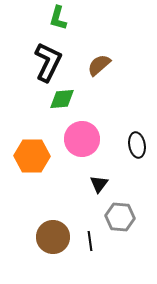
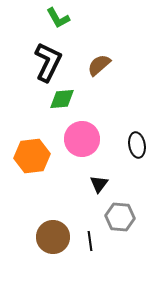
green L-shape: rotated 45 degrees counterclockwise
orange hexagon: rotated 8 degrees counterclockwise
